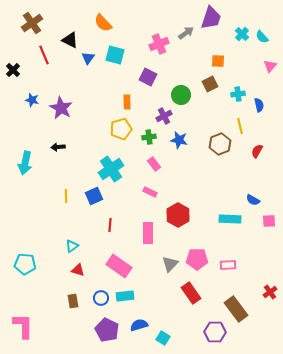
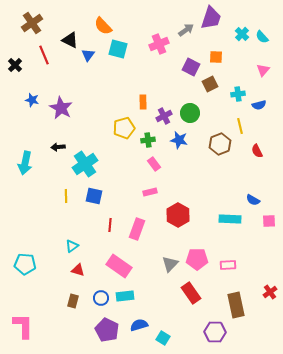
orange semicircle at (103, 23): moved 3 px down
gray arrow at (186, 33): moved 3 px up
cyan square at (115, 55): moved 3 px right, 6 px up
blue triangle at (88, 58): moved 3 px up
orange square at (218, 61): moved 2 px left, 4 px up
pink triangle at (270, 66): moved 7 px left, 4 px down
black cross at (13, 70): moved 2 px right, 5 px up
purple square at (148, 77): moved 43 px right, 10 px up
green circle at (181, 95): moved 9 px right, 18 px down
orange rectangle at (127, 102): moved 16 px right
blue semicircle at (259, 105): rotated 88 degrees clockwise
yellow pentagon at (121, 129): moved 3 px right, 1 px up
green cross at (149, 137): moved 1 px left, 3 px down
red semicircle at (257, 151): rotated 56 degrees counterclockwise
cyan cross at (111, 169): moved 26 px left, 5 px up
pink rectangle at (150, 192): rotated 40 degrees counterclockwise
blue square at (94, 196): rotated 36 degrees clockwise
pink rectangle at (148, 233): moved 11 px left, 4 px up; rotated 20 degrees clockwise
brown rectangle at (73, 301): rotated 24 degrees clockwise
brown rectangle at (236, 309): moved 4 px up; rotated 25 degrees clockwise
